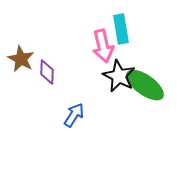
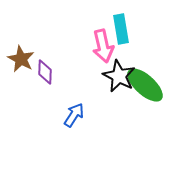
purple diamond: moved 2 px left
green ellipse: rotated 6 degrees clockwise
